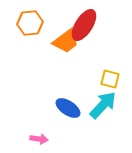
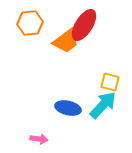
yellow square: moved 3 px down
blue ellipse: rotated 20 degrees counterclockwise
